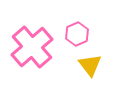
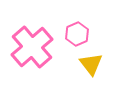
yellow triangle: moved 1 px right, 1 px up
